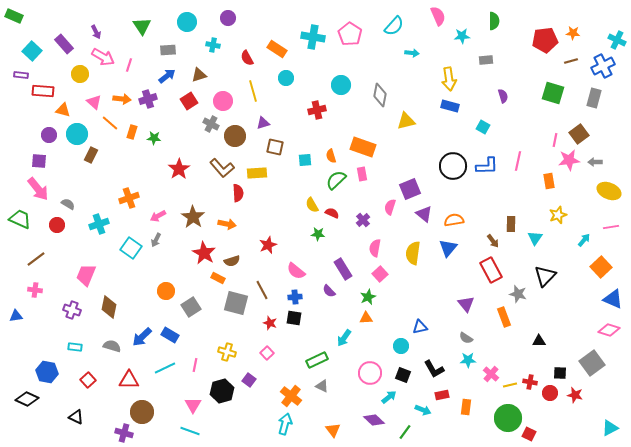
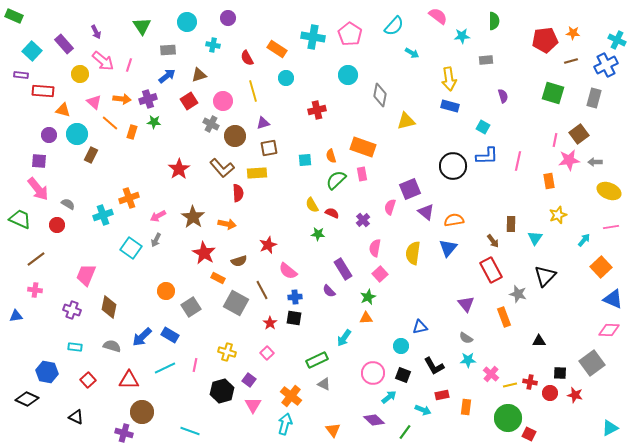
pink semicircle at (438, 16): rotated 30 degrees counterclockwise
cyan arrow at (412, 53): rotated 24 degrees clockwise
pink arrow at (103, 57): moved 4 px down; rotated 10 degrees clockwise
blue cross at (603, 66): moved 3 px right, 1 px up
cyan circle at (341, 85): moved 7 px right, 10 px up
green star at (154, 138): moved 16 px up
brown square at (275, 147): moved 6 px left, 1 px down; rotated 24 degrees counterclockwise
blue L-shape at (487, 166): moved 10 px up
purple triangle at (424, 214): moved 2 px right, 2 px up
cyan cross at (99, 224): moved 4 px right, 9 px up
brown semicircle at (232, 261): moved 7 px right
pink semicircle at (296, 271): moved 8 px left
gray square at (236, 303): rotated 15 degrees clockwise
red star at (270, 323): rotated 16 degrees clockwise
pink diamond at (609, 330): rotated 15 degrees counterclockwise
black L-shape at (434, 369): moved 3 px up
pink circle at (370, 373): moved 3 px right
gray triangle at (322, 386): moved 2 px right, 2 px up
pink triangle at (193, 405): moved 60 px right
